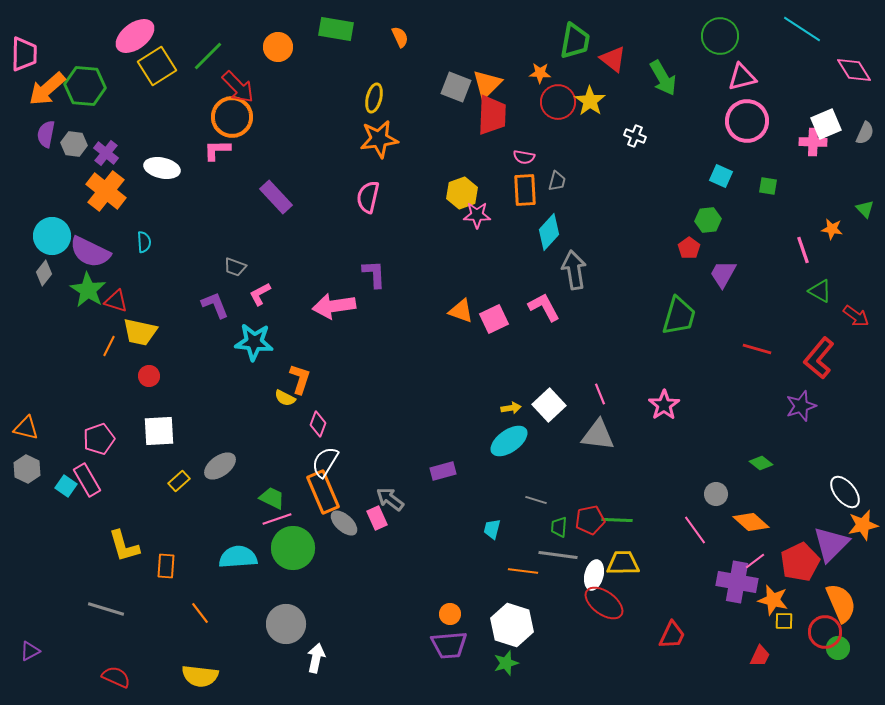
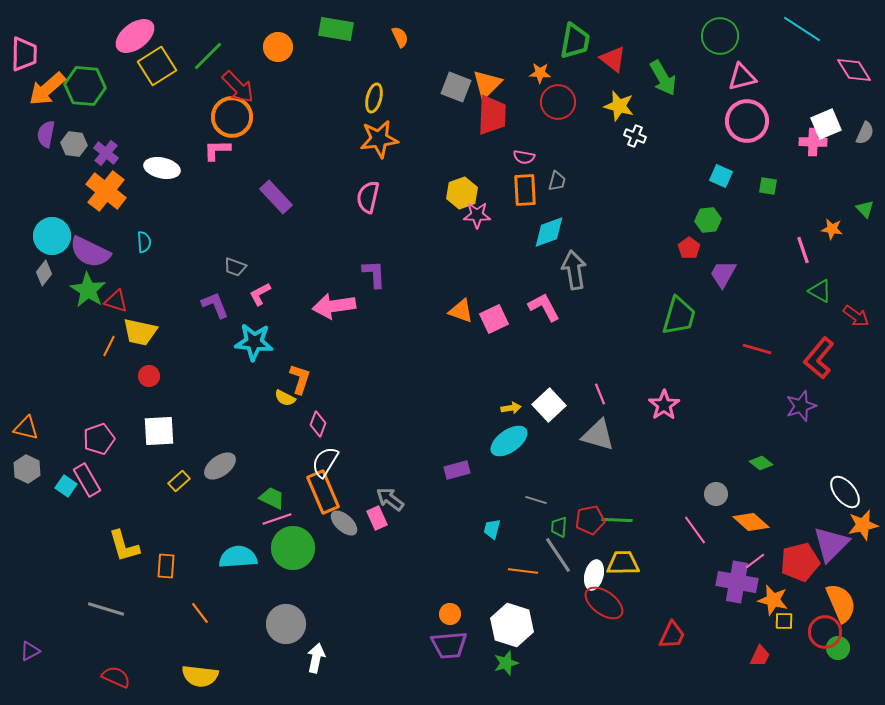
yellow star at (590, 101): moved 29 px right, 5 px down; rotated 20 degrees counterclockwise
cyan diamond at (549, 232): rotated 27 degrees clockwise
gray triangle at (598, 435): rotated 9 degrees clockwise
purple rectangle at (443, 471): moved 14 px right, 1 px up
gray line at (558, 555): rotated 48 degrees clockwise
red pentagon at (800, 562): rotated 12 degrees clockwise
